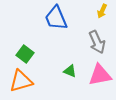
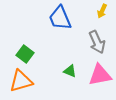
blue trapezoid: moved 4 px right
